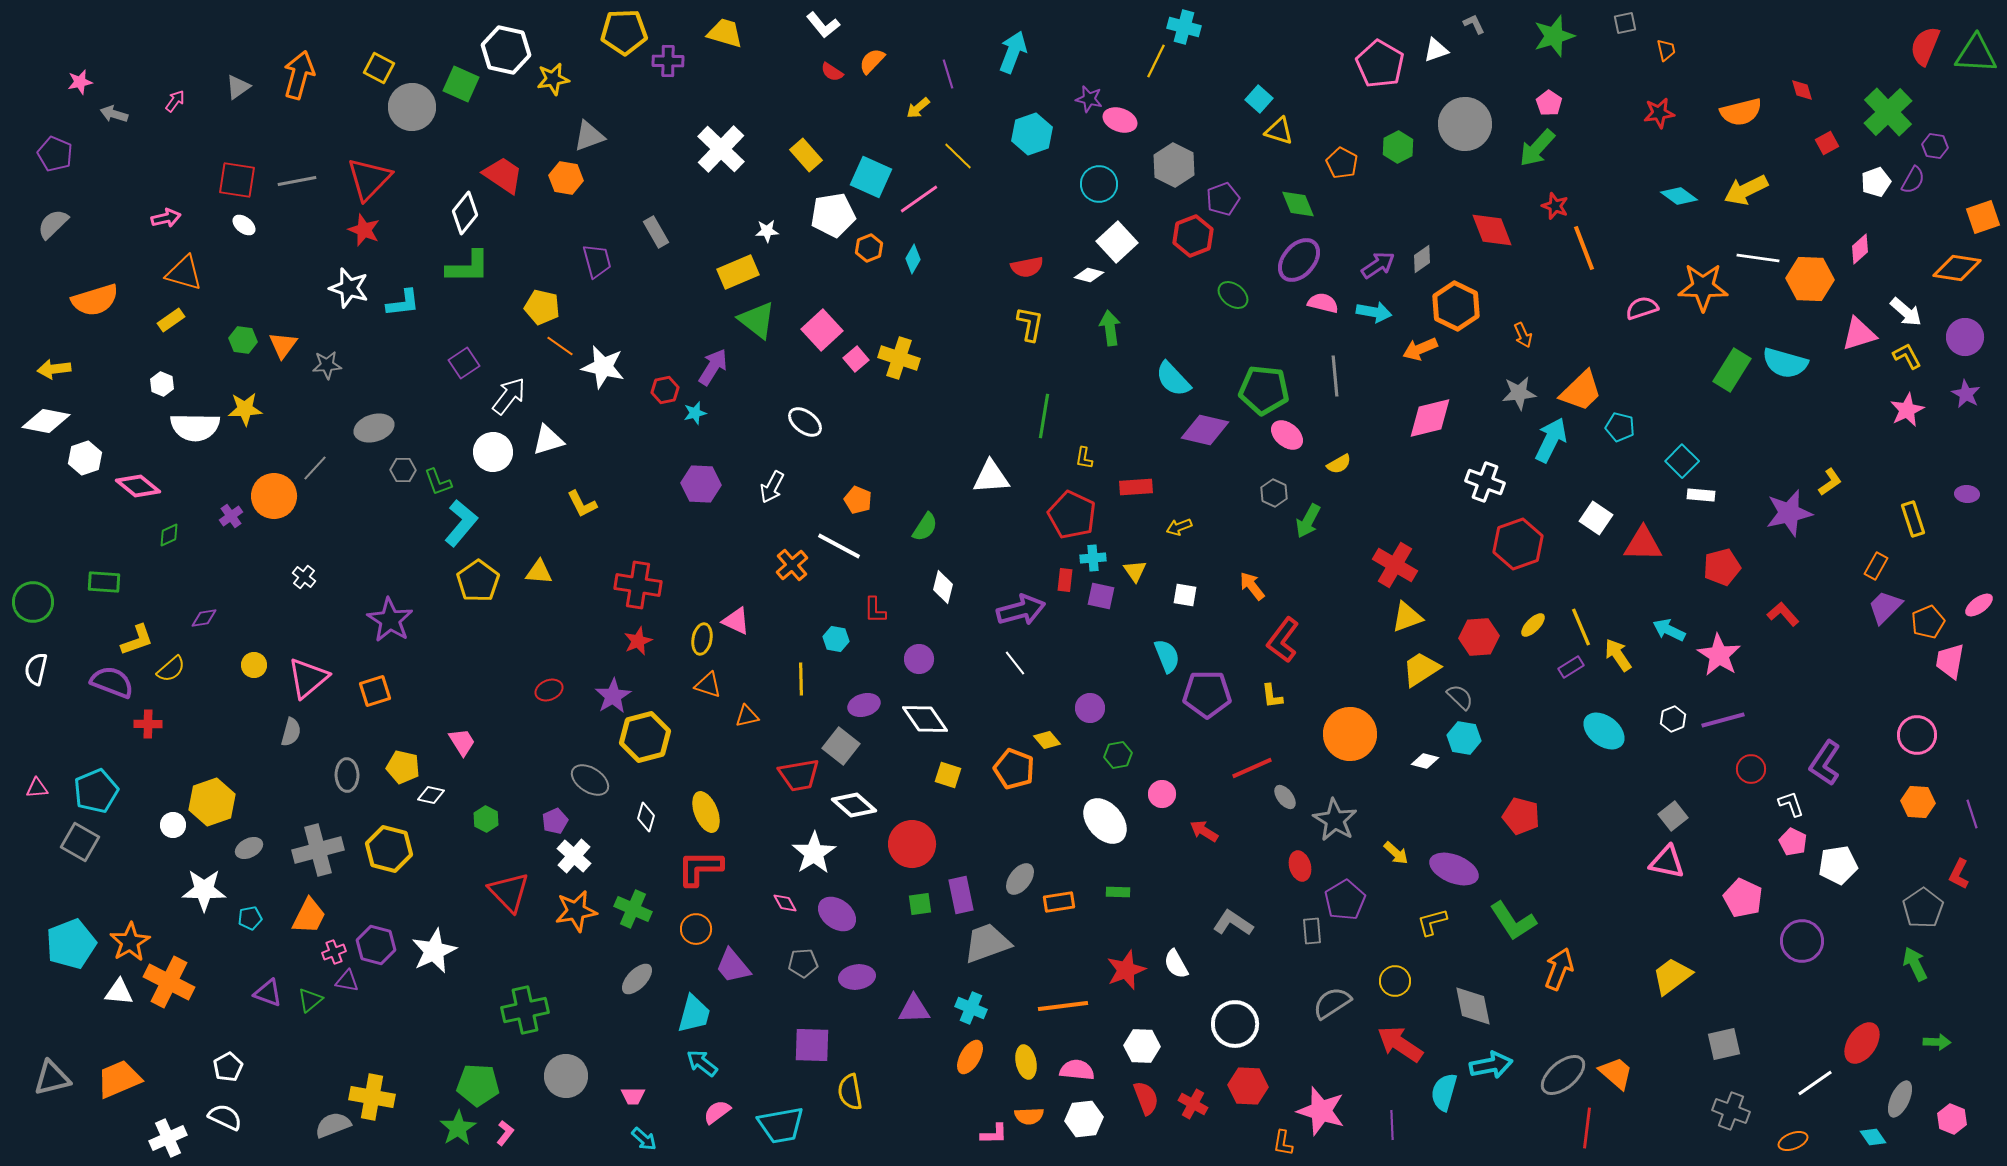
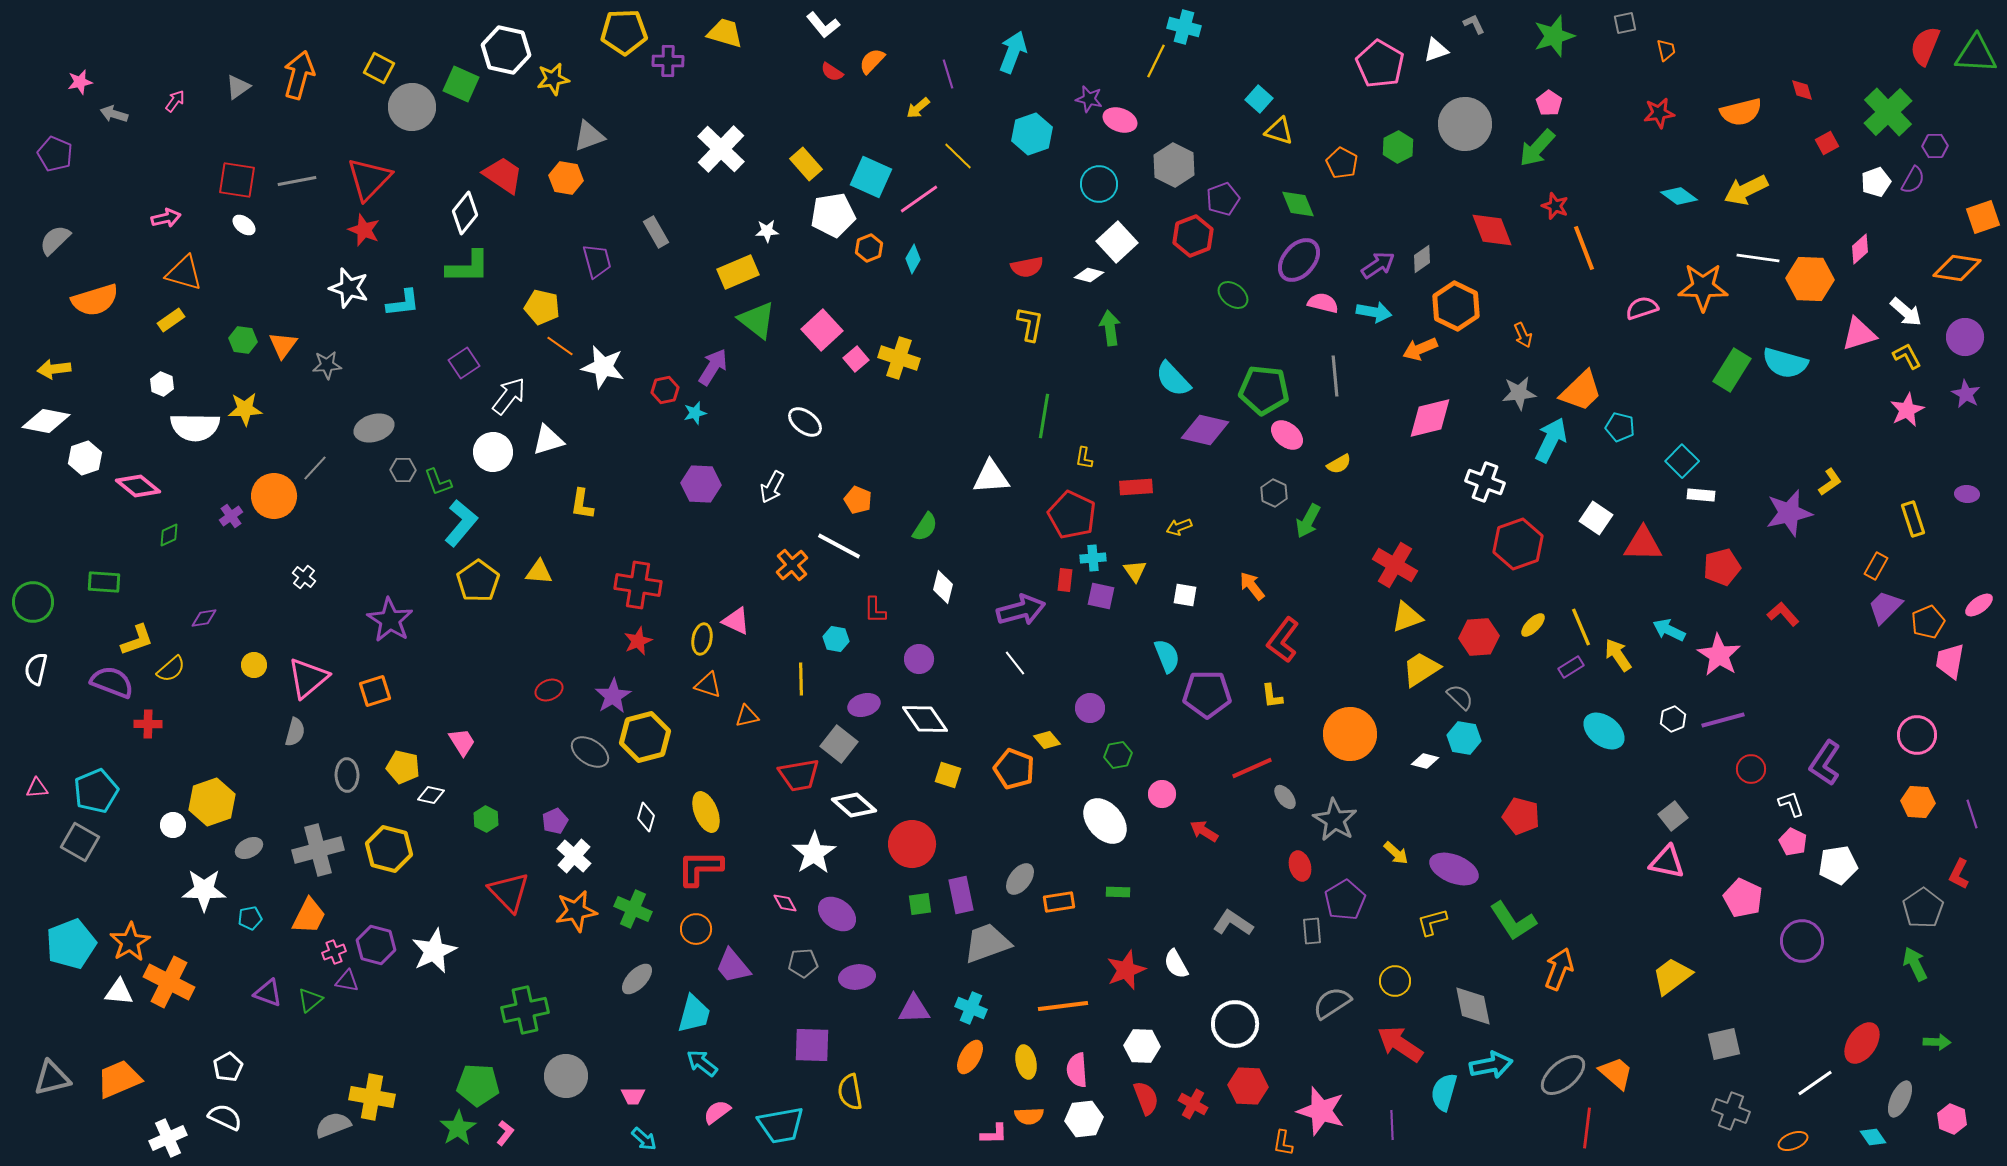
purple hexagon at (1935, 146): rotated 10 degrees counterclockwise
yellow rectangle at (806, 155): moved 9 px down
gray semicircle at (53, 224): moved 2 px right, 16 px down
yellow L-shape at (582, 504): rotated 36 degrees clockwise
gray semicircle at (291, 732): moved 4 px right
gray square at (841, 746): moved 2 px left, 2 px up
gray ellipse at (590, 780): moved 28 px up
pink semicircle at (1077, 1070): rotated 100 degrees counterclockwise
